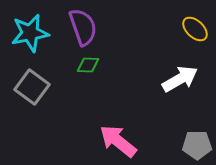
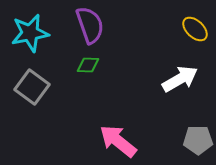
purple semicircle: moved 7 px right, 2 px up
gray pentagon: moved 1 px right, 5 px up
